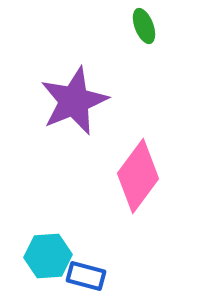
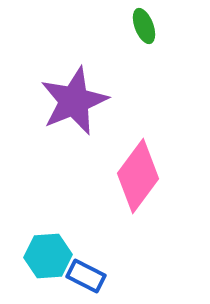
blue rectangle: rotated 12 degrees clockwise
